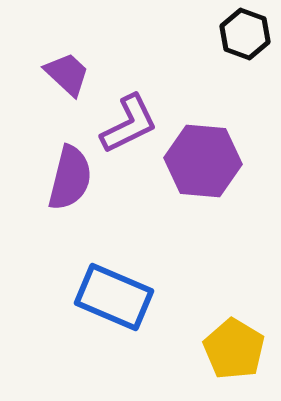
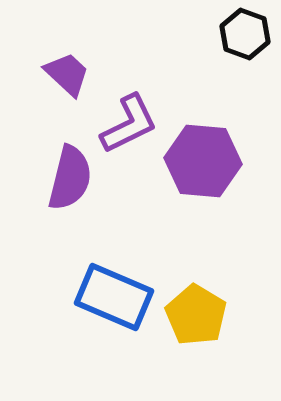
yellow pentagon: moved 38 px left, 34 px up
